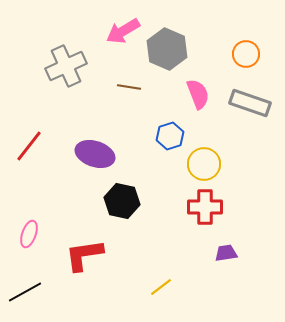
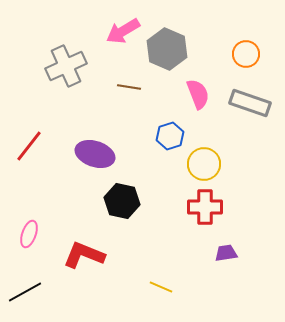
red L-shape: rotated 30 degrees clockwise
yellow line: rotated 60 degrees clockwise
